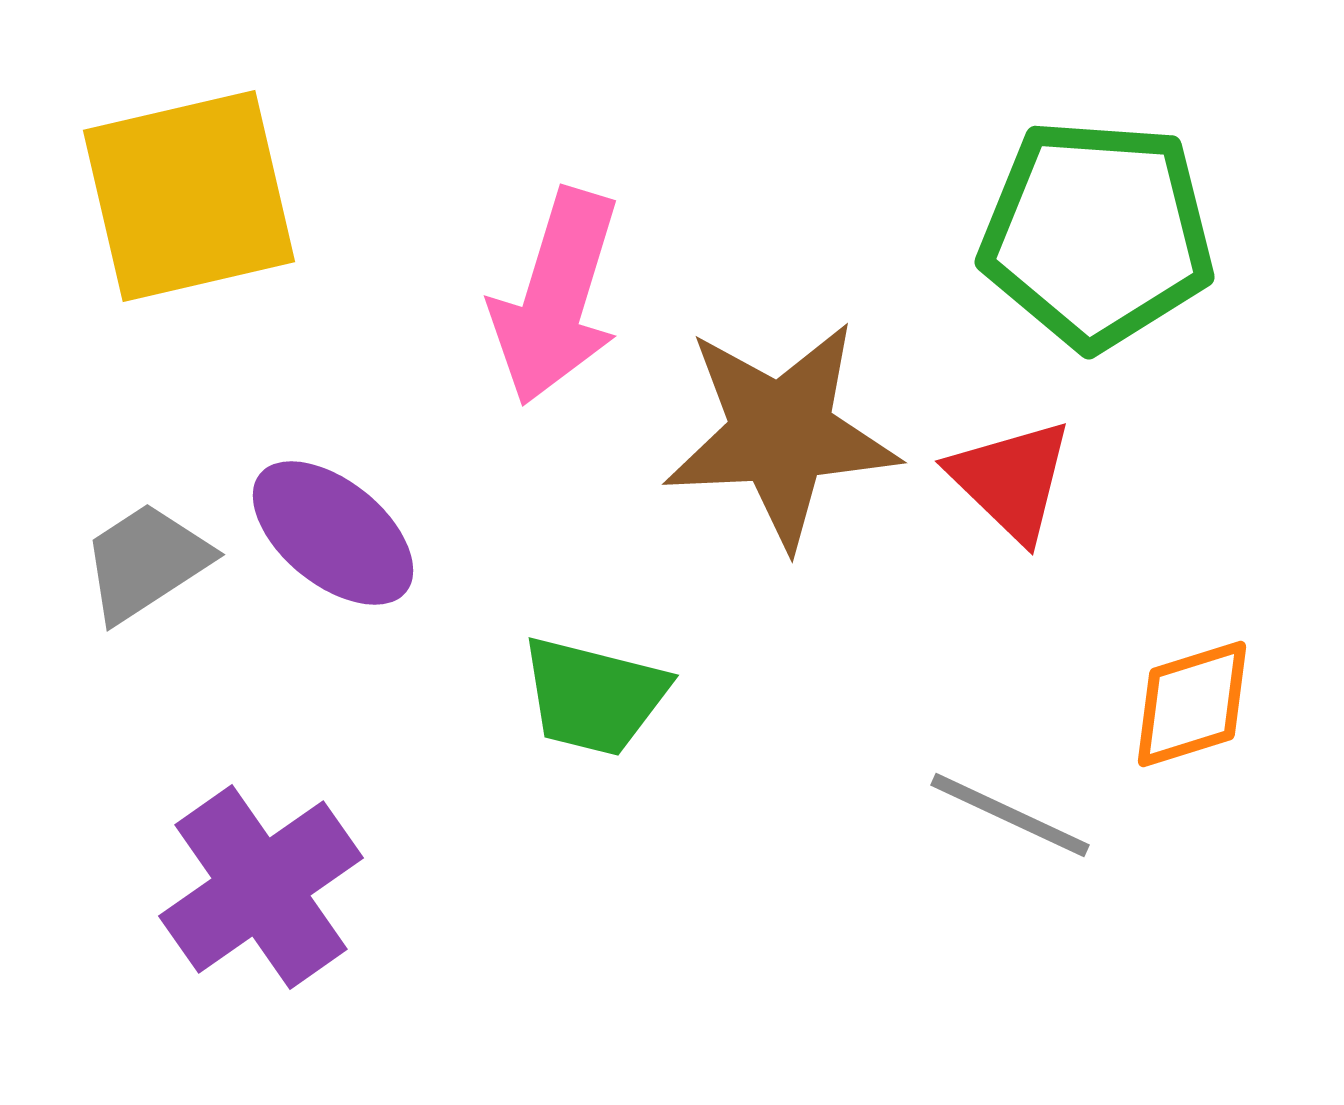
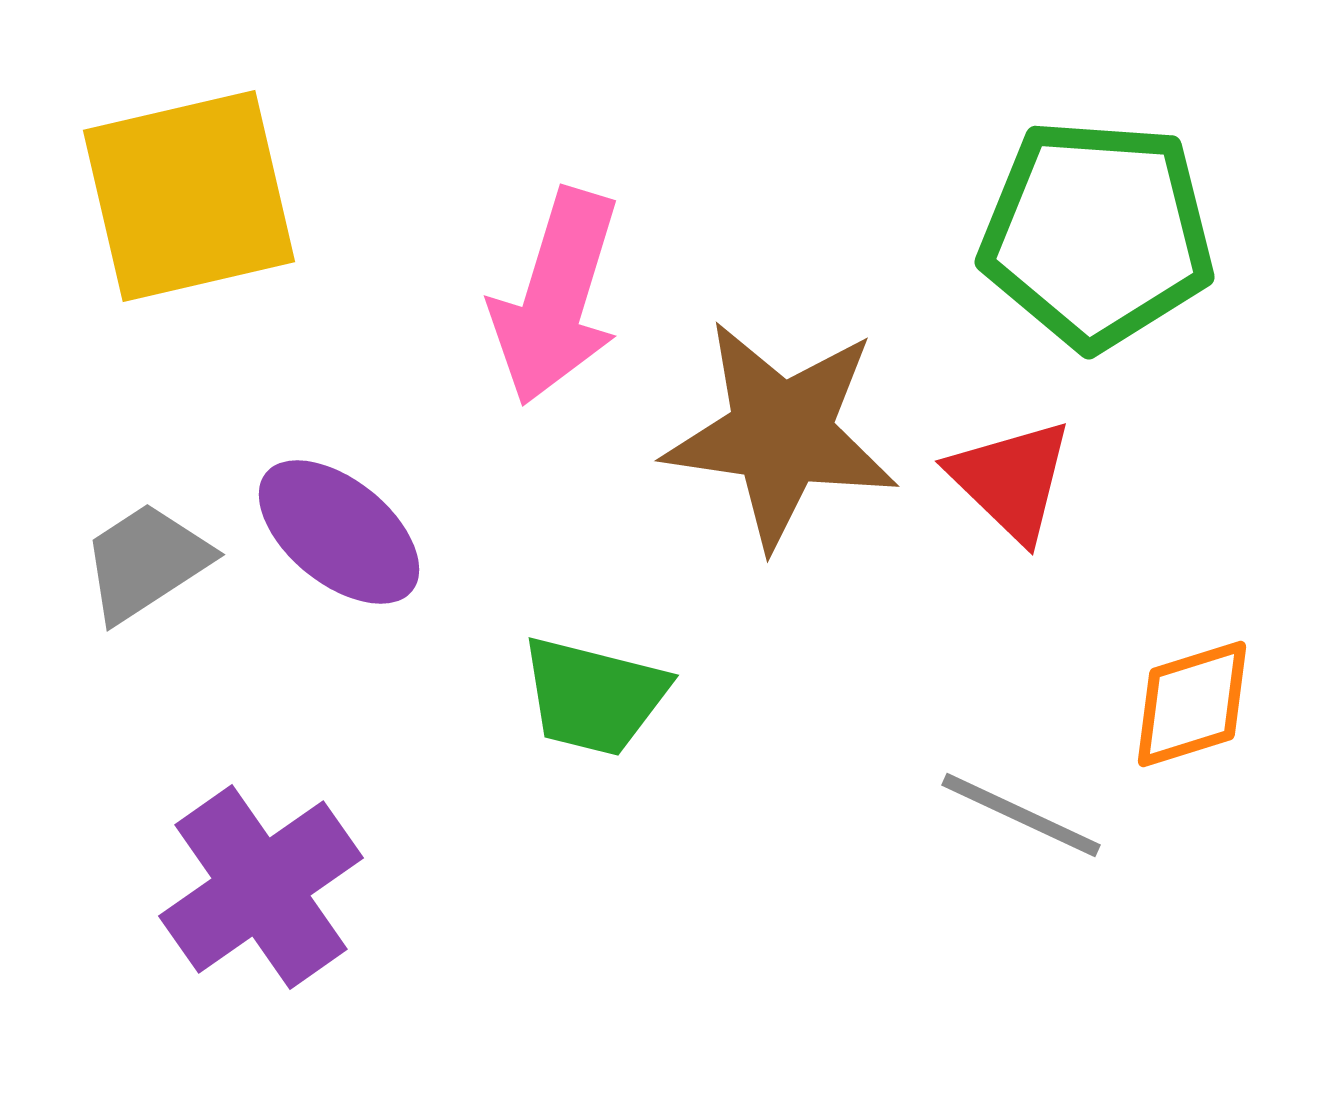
brown star: rotated 11 degrees clockwise
purple ellipse: moved 6 px right, 1 px up
gray line: moved 11 px right
